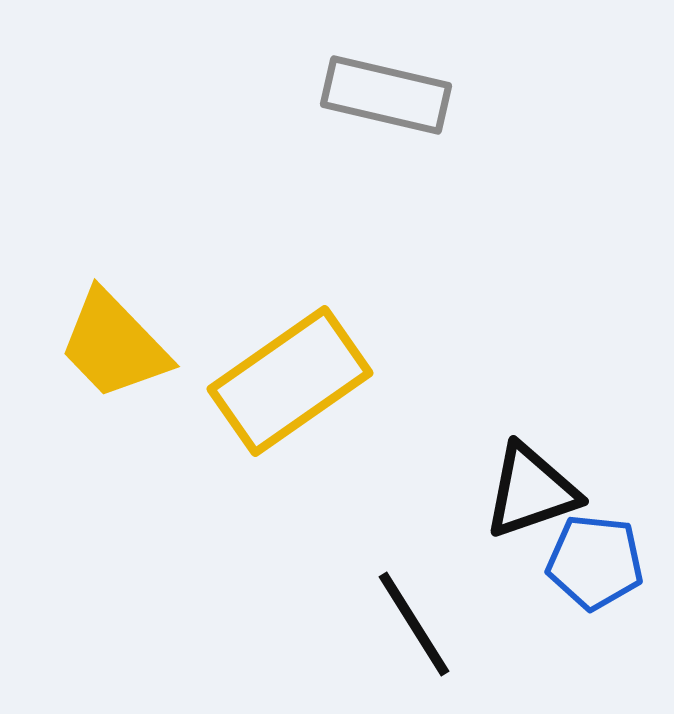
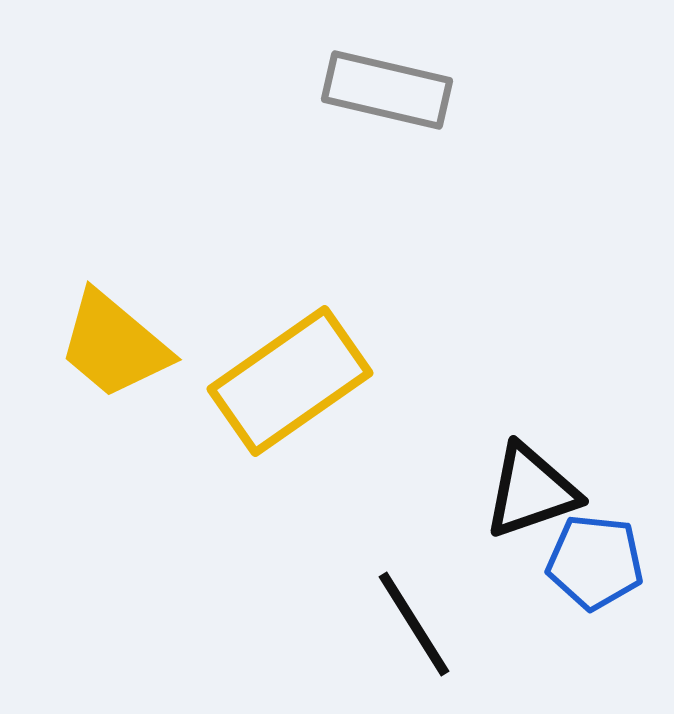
gray rectangle: moved 1 px right, 5 px up
yellow trapezoid: rotated 6 degrees counterclockwise
